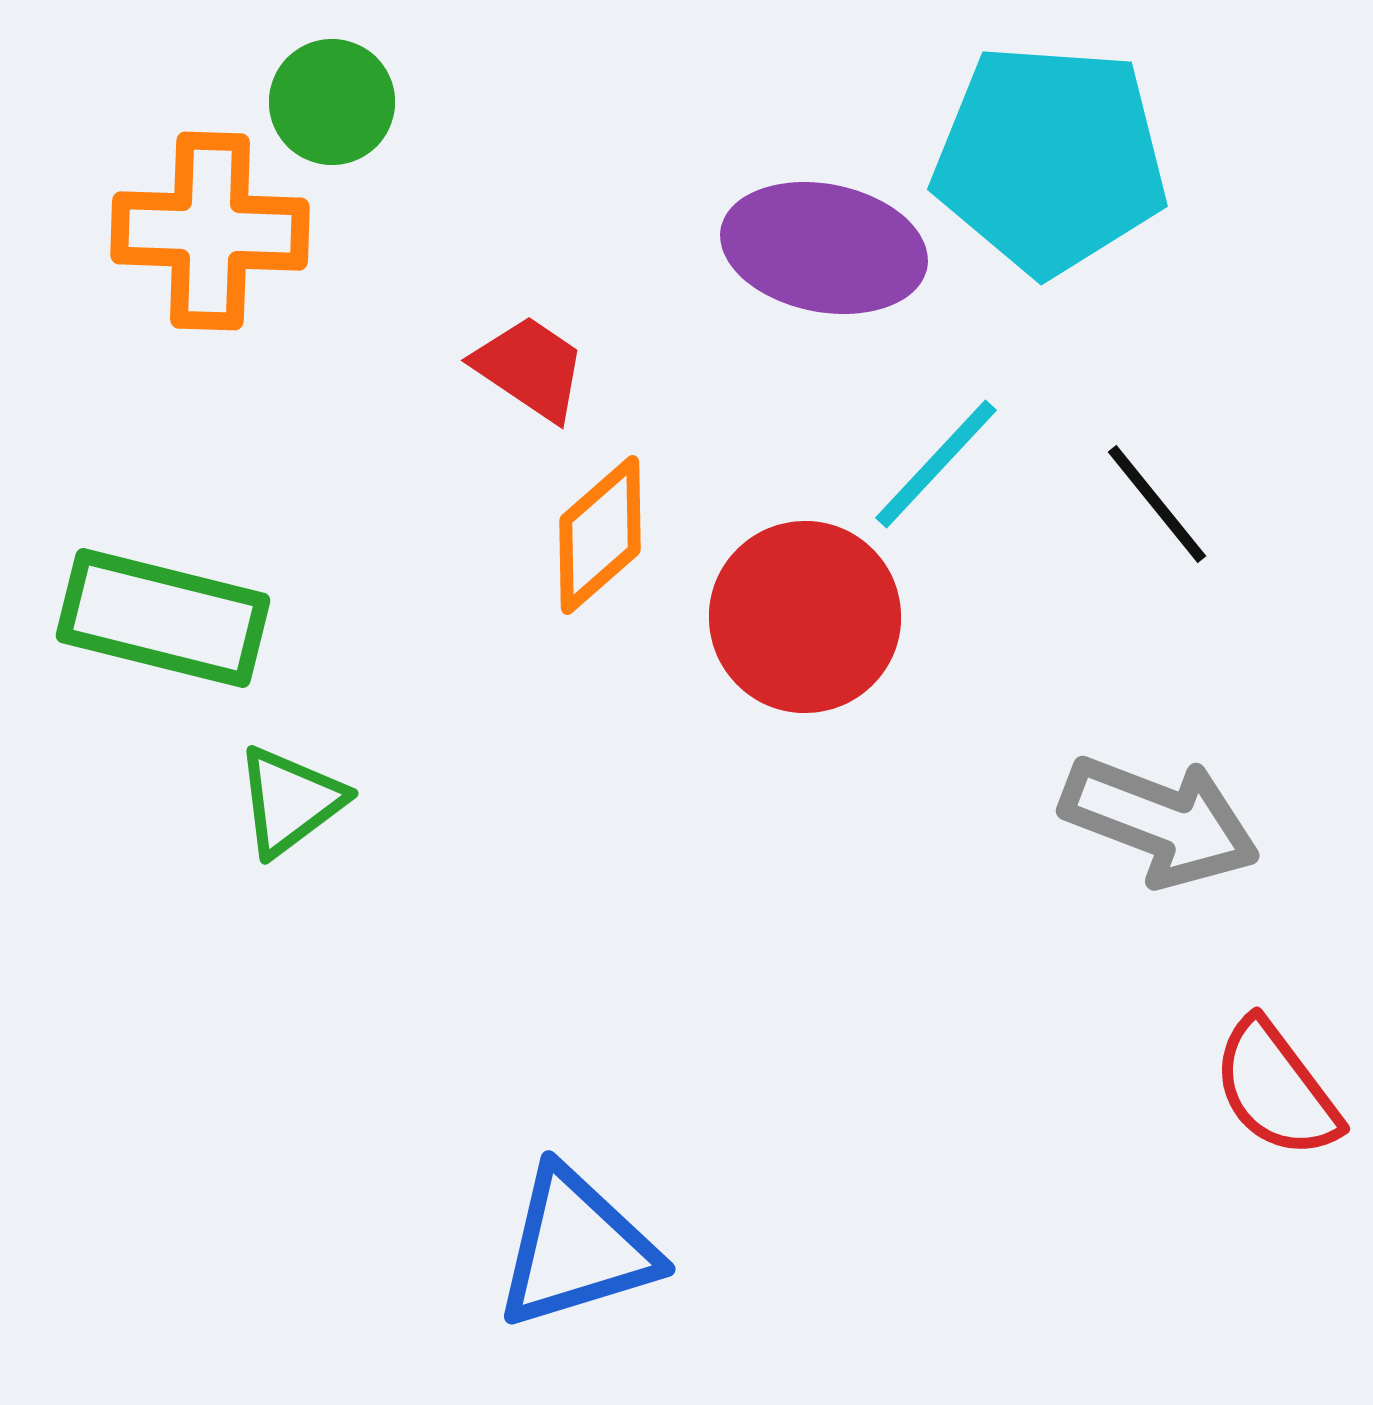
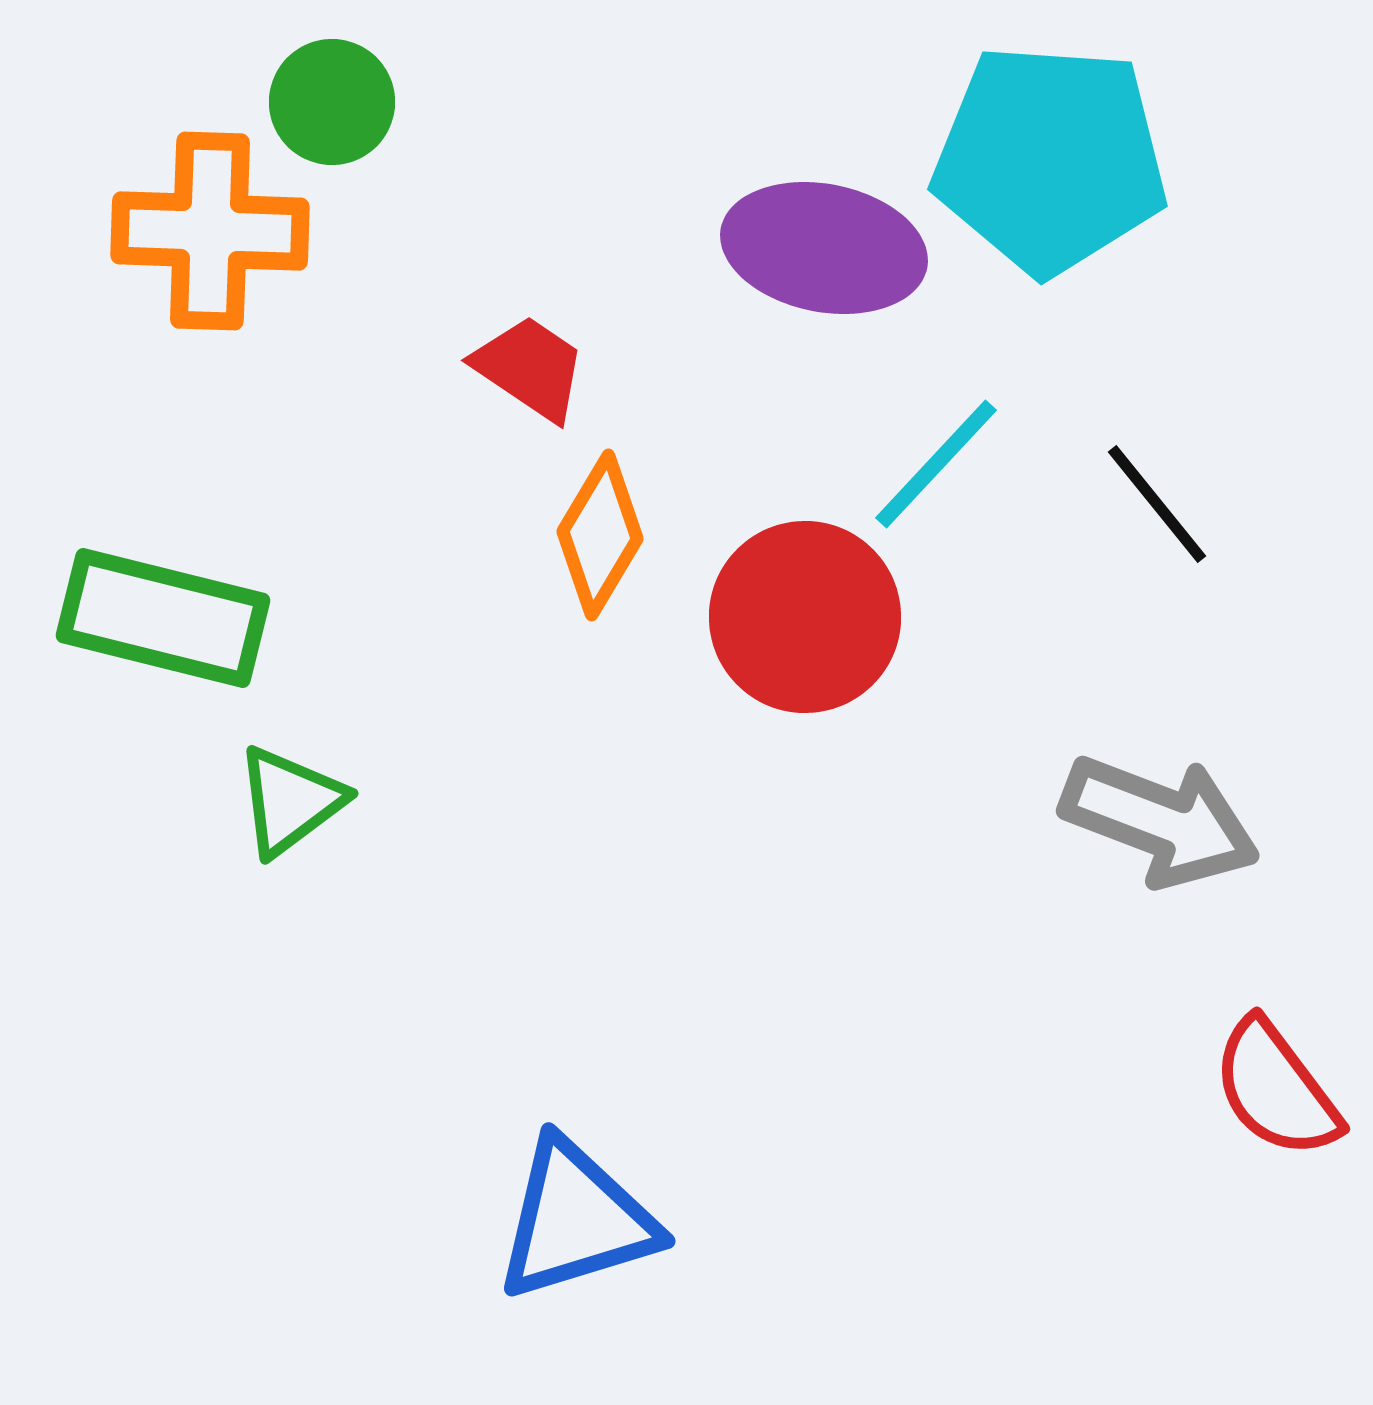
orange diamond: rotated 18 degrees counterclockwise
blue triangle: moved 28 px up
